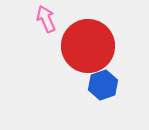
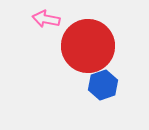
pink arrow: rotated 56 degrees counterclockwise
